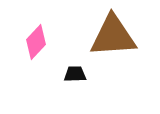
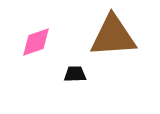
pink diamond: rotated 28 degrees clockwise
